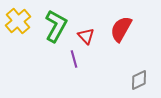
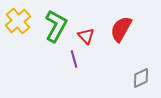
gray diamond: moved 2 px right, 2 px up
